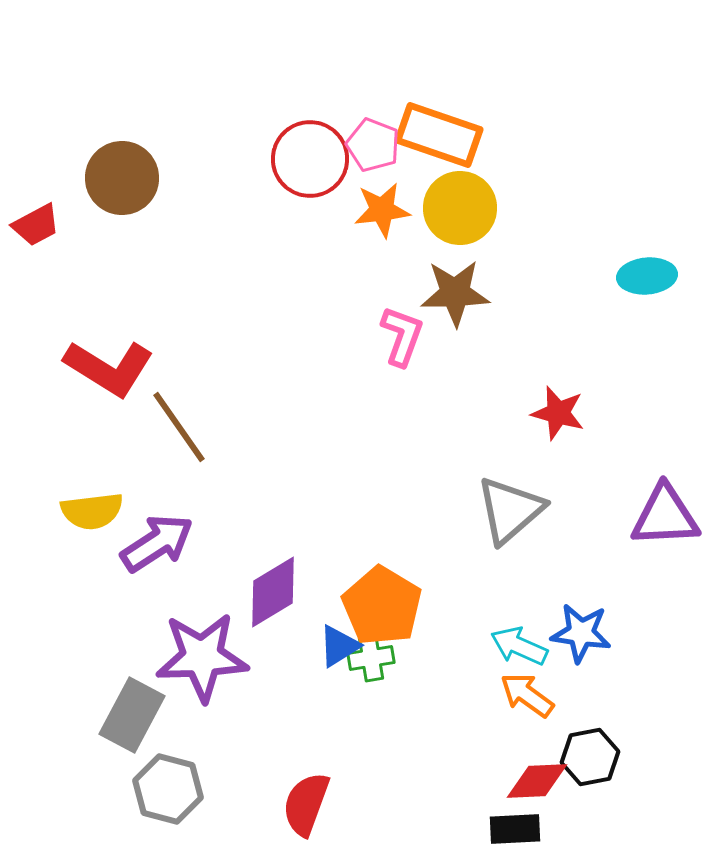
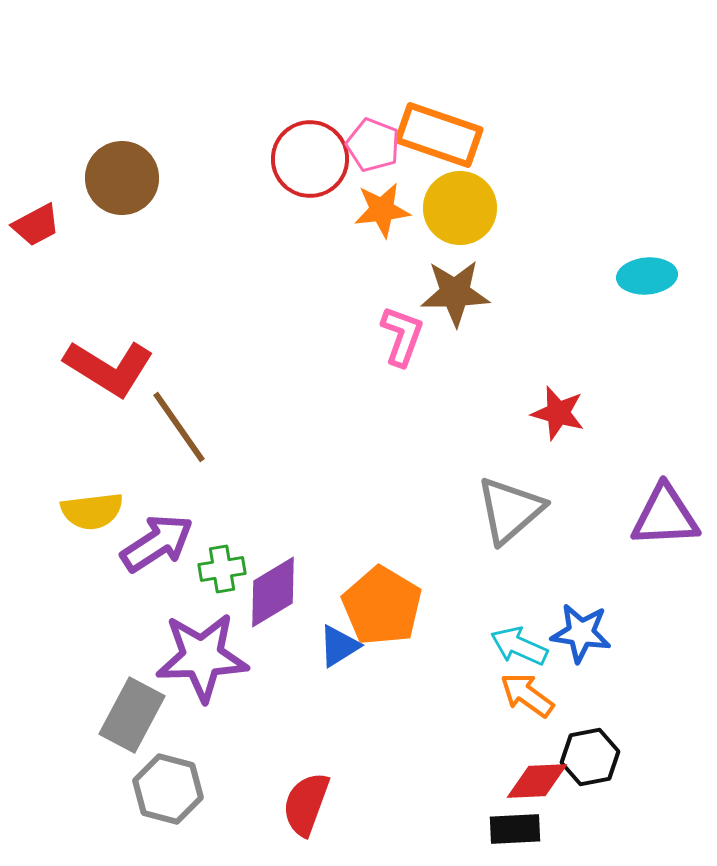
green cross: moved 149 px left, 89 px up
